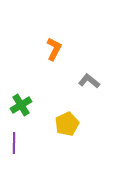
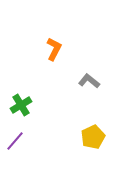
yellow pentagon: moved 26 px right, 13 px down
purple line: moved 1 px right, 2 px up; rotated 40 degrees clockwise
